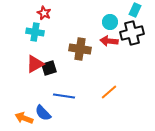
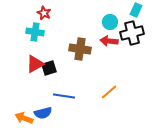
cyan rectangle: moved 1 px right
blue semicircle: rotated 60 degrees counterclockwise
